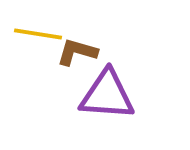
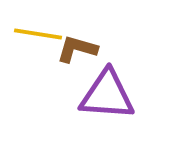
brown L-shape: moved 3 px up
